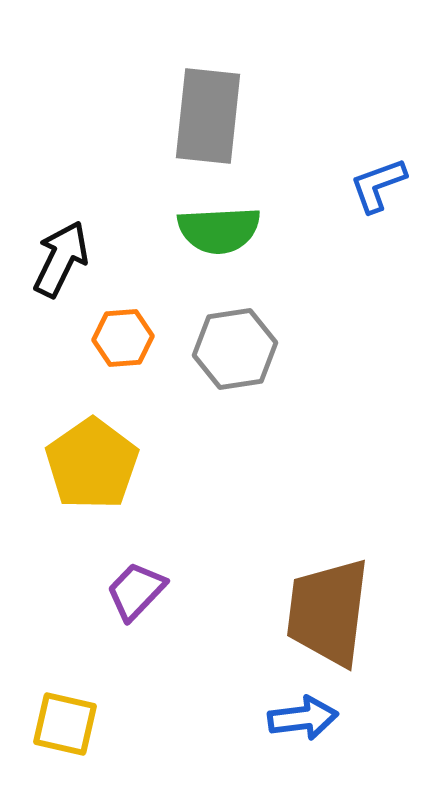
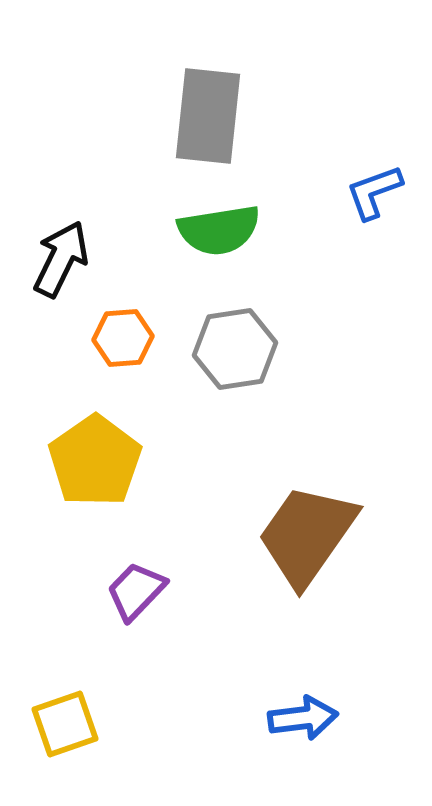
blue L-shape: moved 4 px left, 7 px down
green semicircle: rotated 6 degrees counterclockwise
yellow pentagon: moved 3 px right, 3 px up
brown trapezoid: moved 21 px left, 77 px up; rotated 28 degrees clockwise
yellow square: rotated 32 degrees counterclockwise
